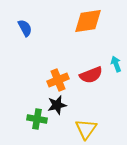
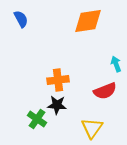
blue semicircle: moved 4 px left, 9 px up
red semicircle: moved 14 px right, 16 px down
orange cross: rotated 15 degrees clockwise
black star: rotated 18 degrees clockwise
green cross: rotated 24 degrees clockwise
yellow triangle: moved 6 px right, 1 px up
